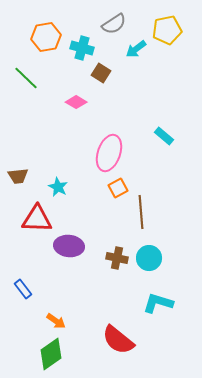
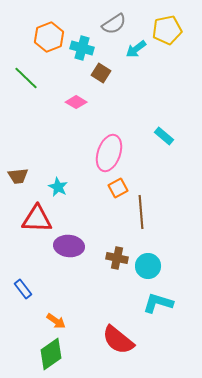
orange hexagon: moved 3 px right; rotated 12 degrees counterclockwise
cyan circle: moved 1 px left, 8 px down
